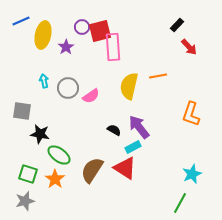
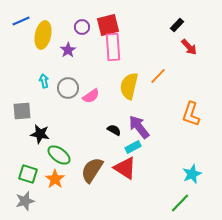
red square: moved 8 px right, 6 px up
purple star: moved 2 px right, 3 px down
orange line: rotated 36 degrees counterclockwise
gray square: rotated 12 degrees counterclockwise
green line: rotated 15 degrees clockwise
